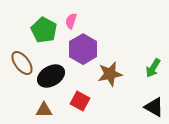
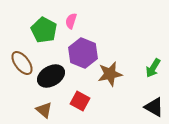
purple hexagon: moved 4 px down; rotated 8 degrees counterclockwise
brown triangle: rotated 42 degrees clockwise
